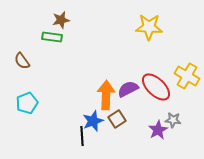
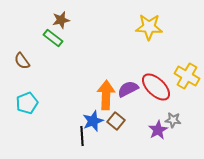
green rectangle: moved 1 px right, 1 px down; rotated 30 degrees clockwise
brown square: moved 1 px left, 2 px down; rotated 18 degrees counterclockwise
